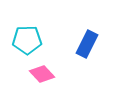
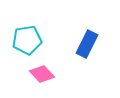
cyan pentagon: rotated 8 degrees counterclockwise
